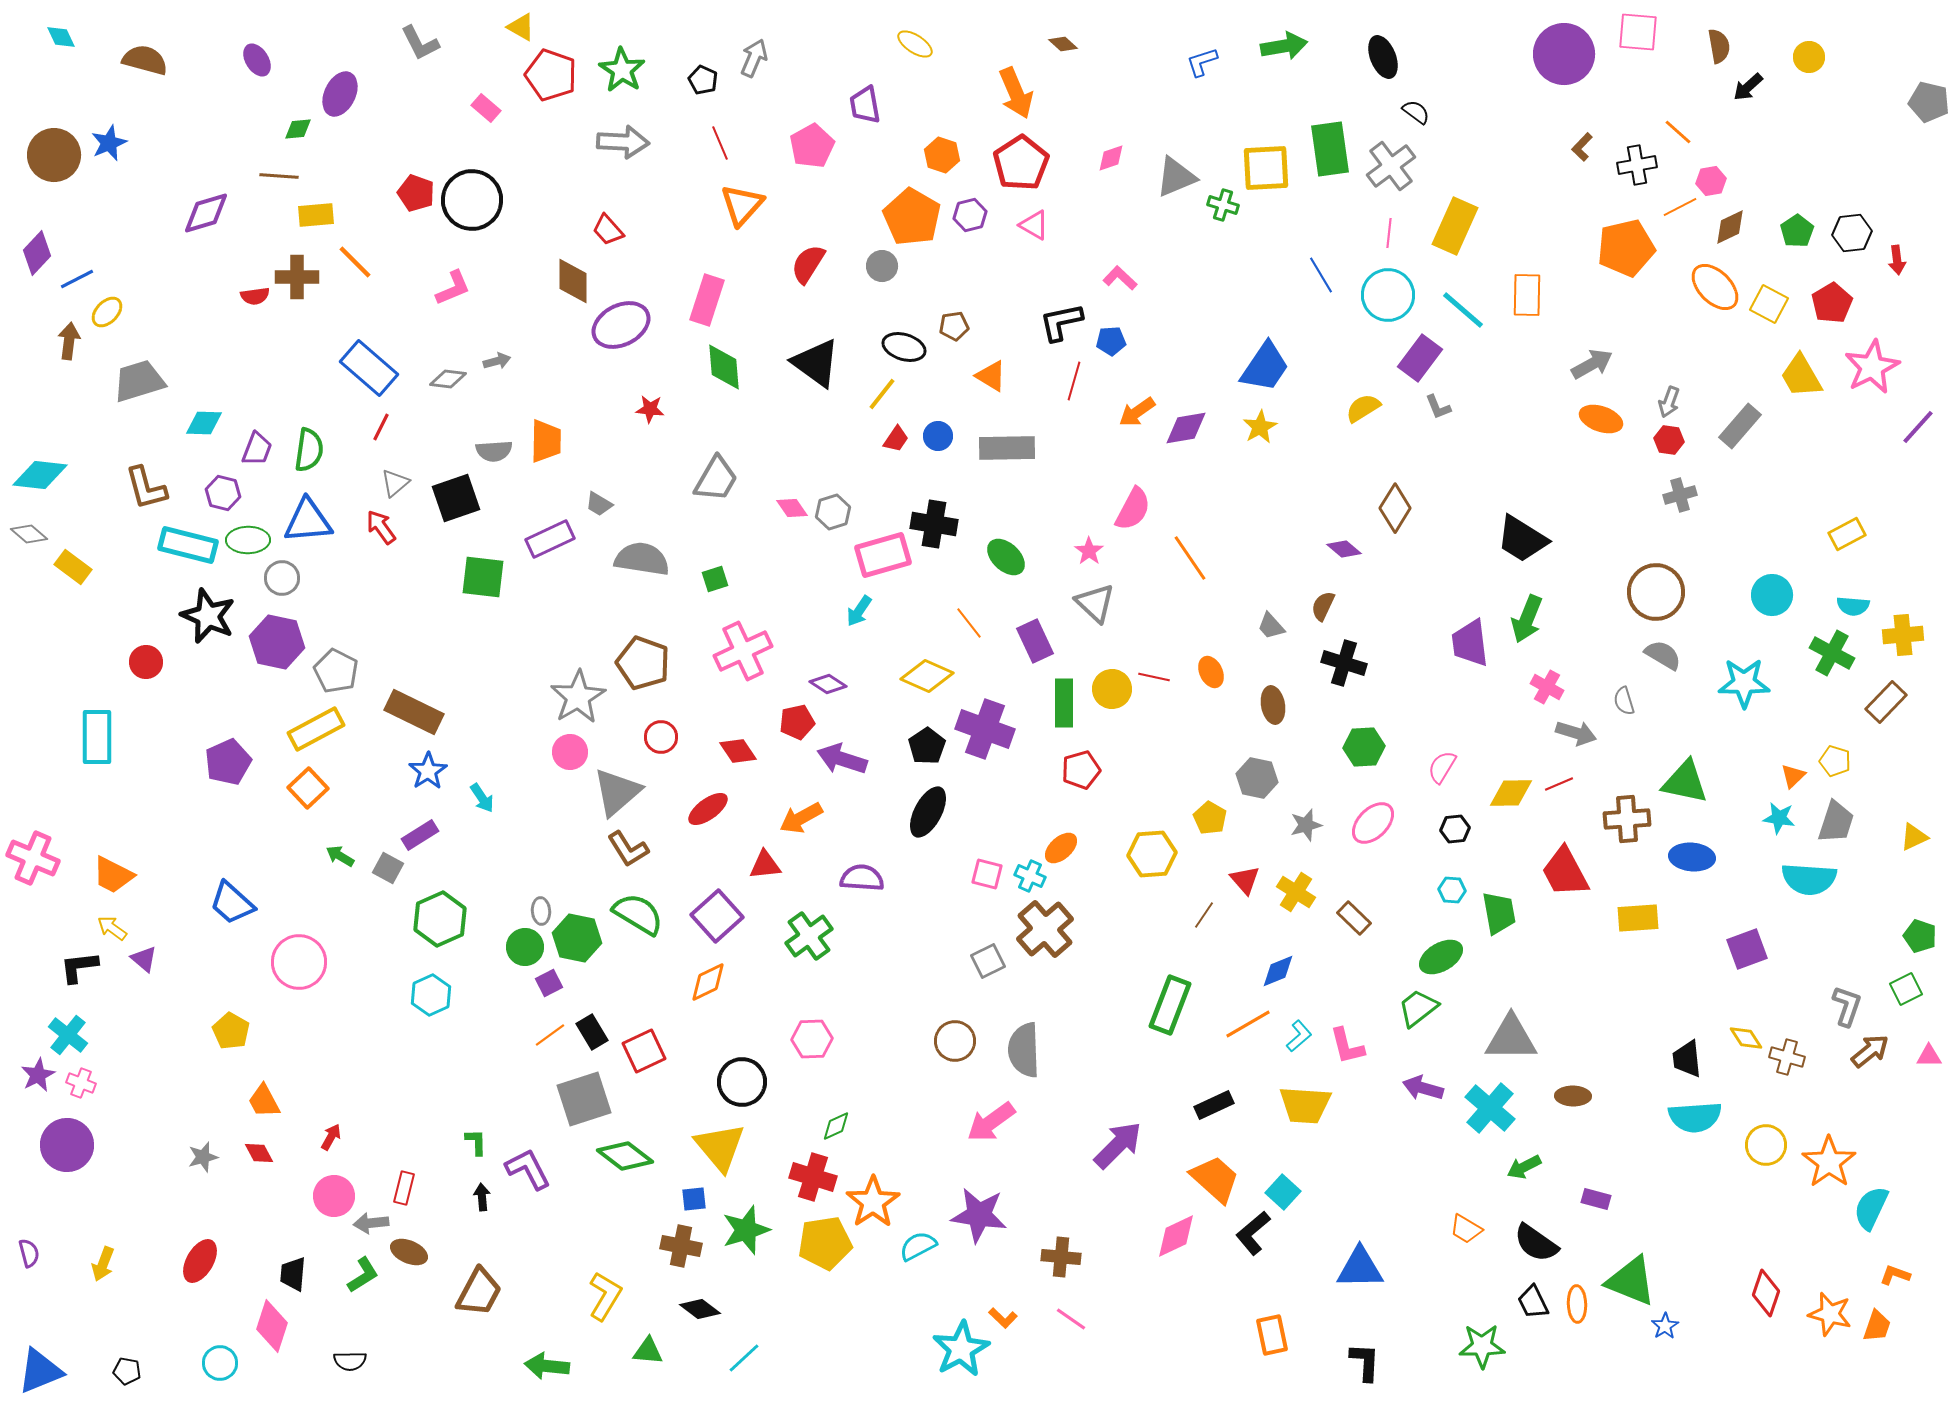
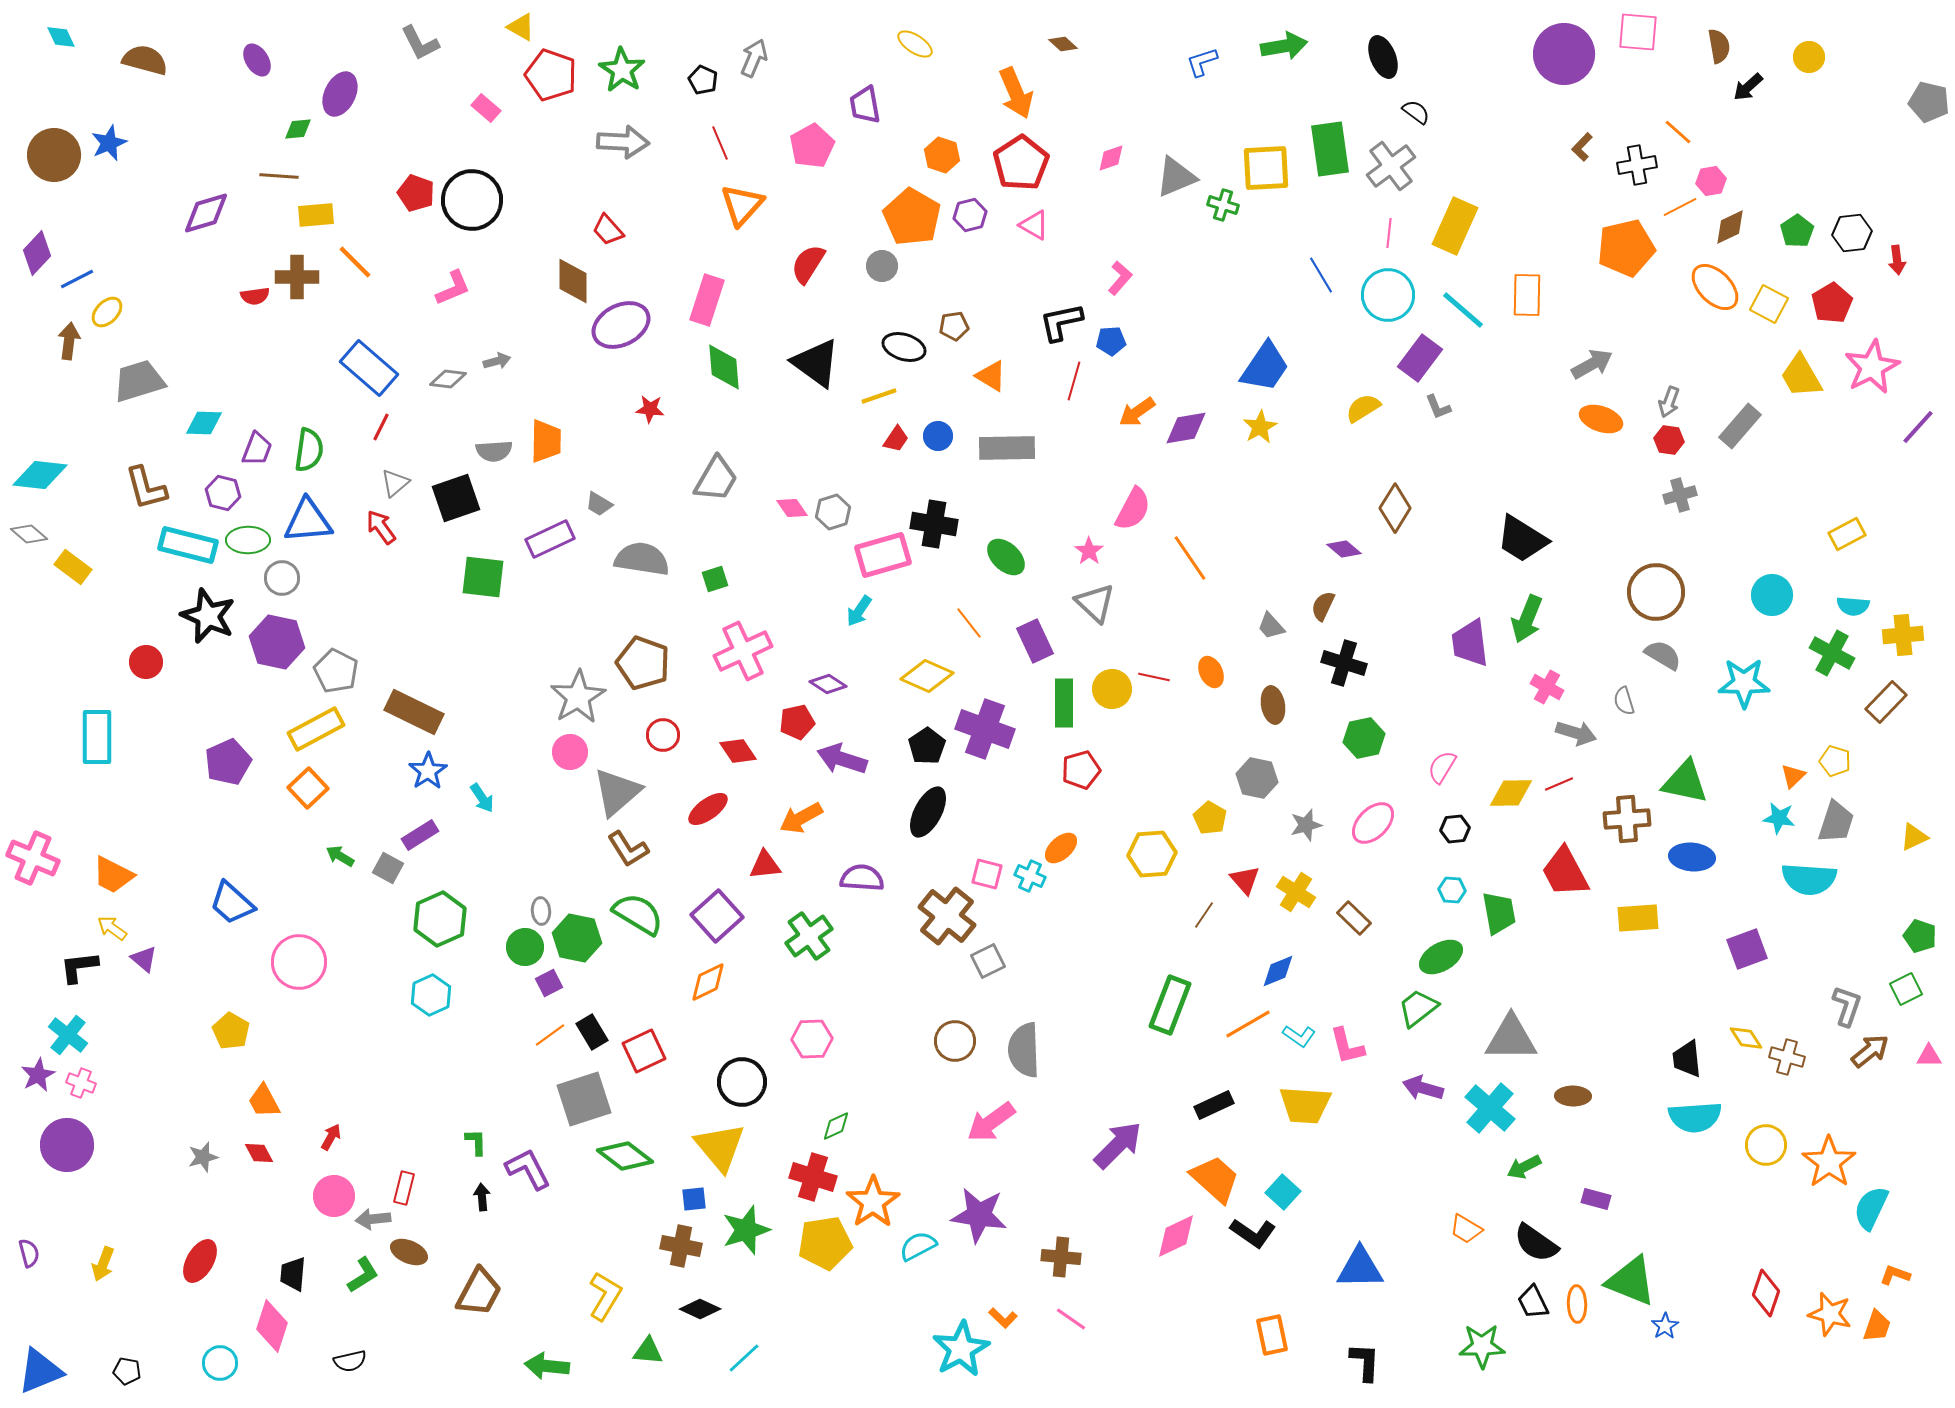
pink L-shape at (1120, 278): rotated 88 degrees clockwise
yellow line at (882, 394): moved 3 px left, 2 px down; rotated 33 degrees clockwise
red circle at (661, 737): moved 2 px right, 2 px up
green hexagon at (1364, 747): moved 9 px up; rotated 9 degrees counterclockwise
brown cross at (1045, 929): moved 98 px left, 13 px up; rotated 10 degrees counterclockwise
cyan L-shape at (1299, 1036): rotated 76 degrees clockwise
gray arrow at (371, 1223): moved 2 px right, 4 px up
black L-shape at (1253, 1233): rotated 105 degrees counterclockwise
black diamond at (700, 1309): rotated 12 degrees counterclockwise
black semicircle at (350, 1361): rotated 12 degrees counterclockwise
